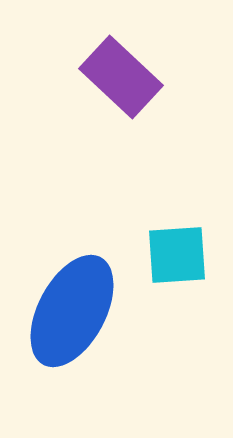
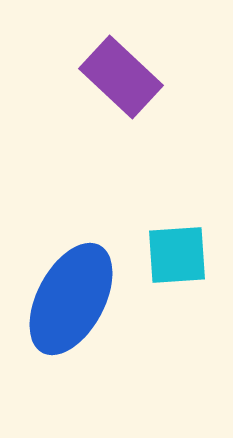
blue ellipse: moved 1 px left, 12 px up
